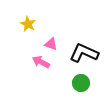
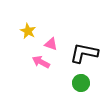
yellow star: moved 7 px down
black L-shape: rotated 12 degrees counterclockwise
